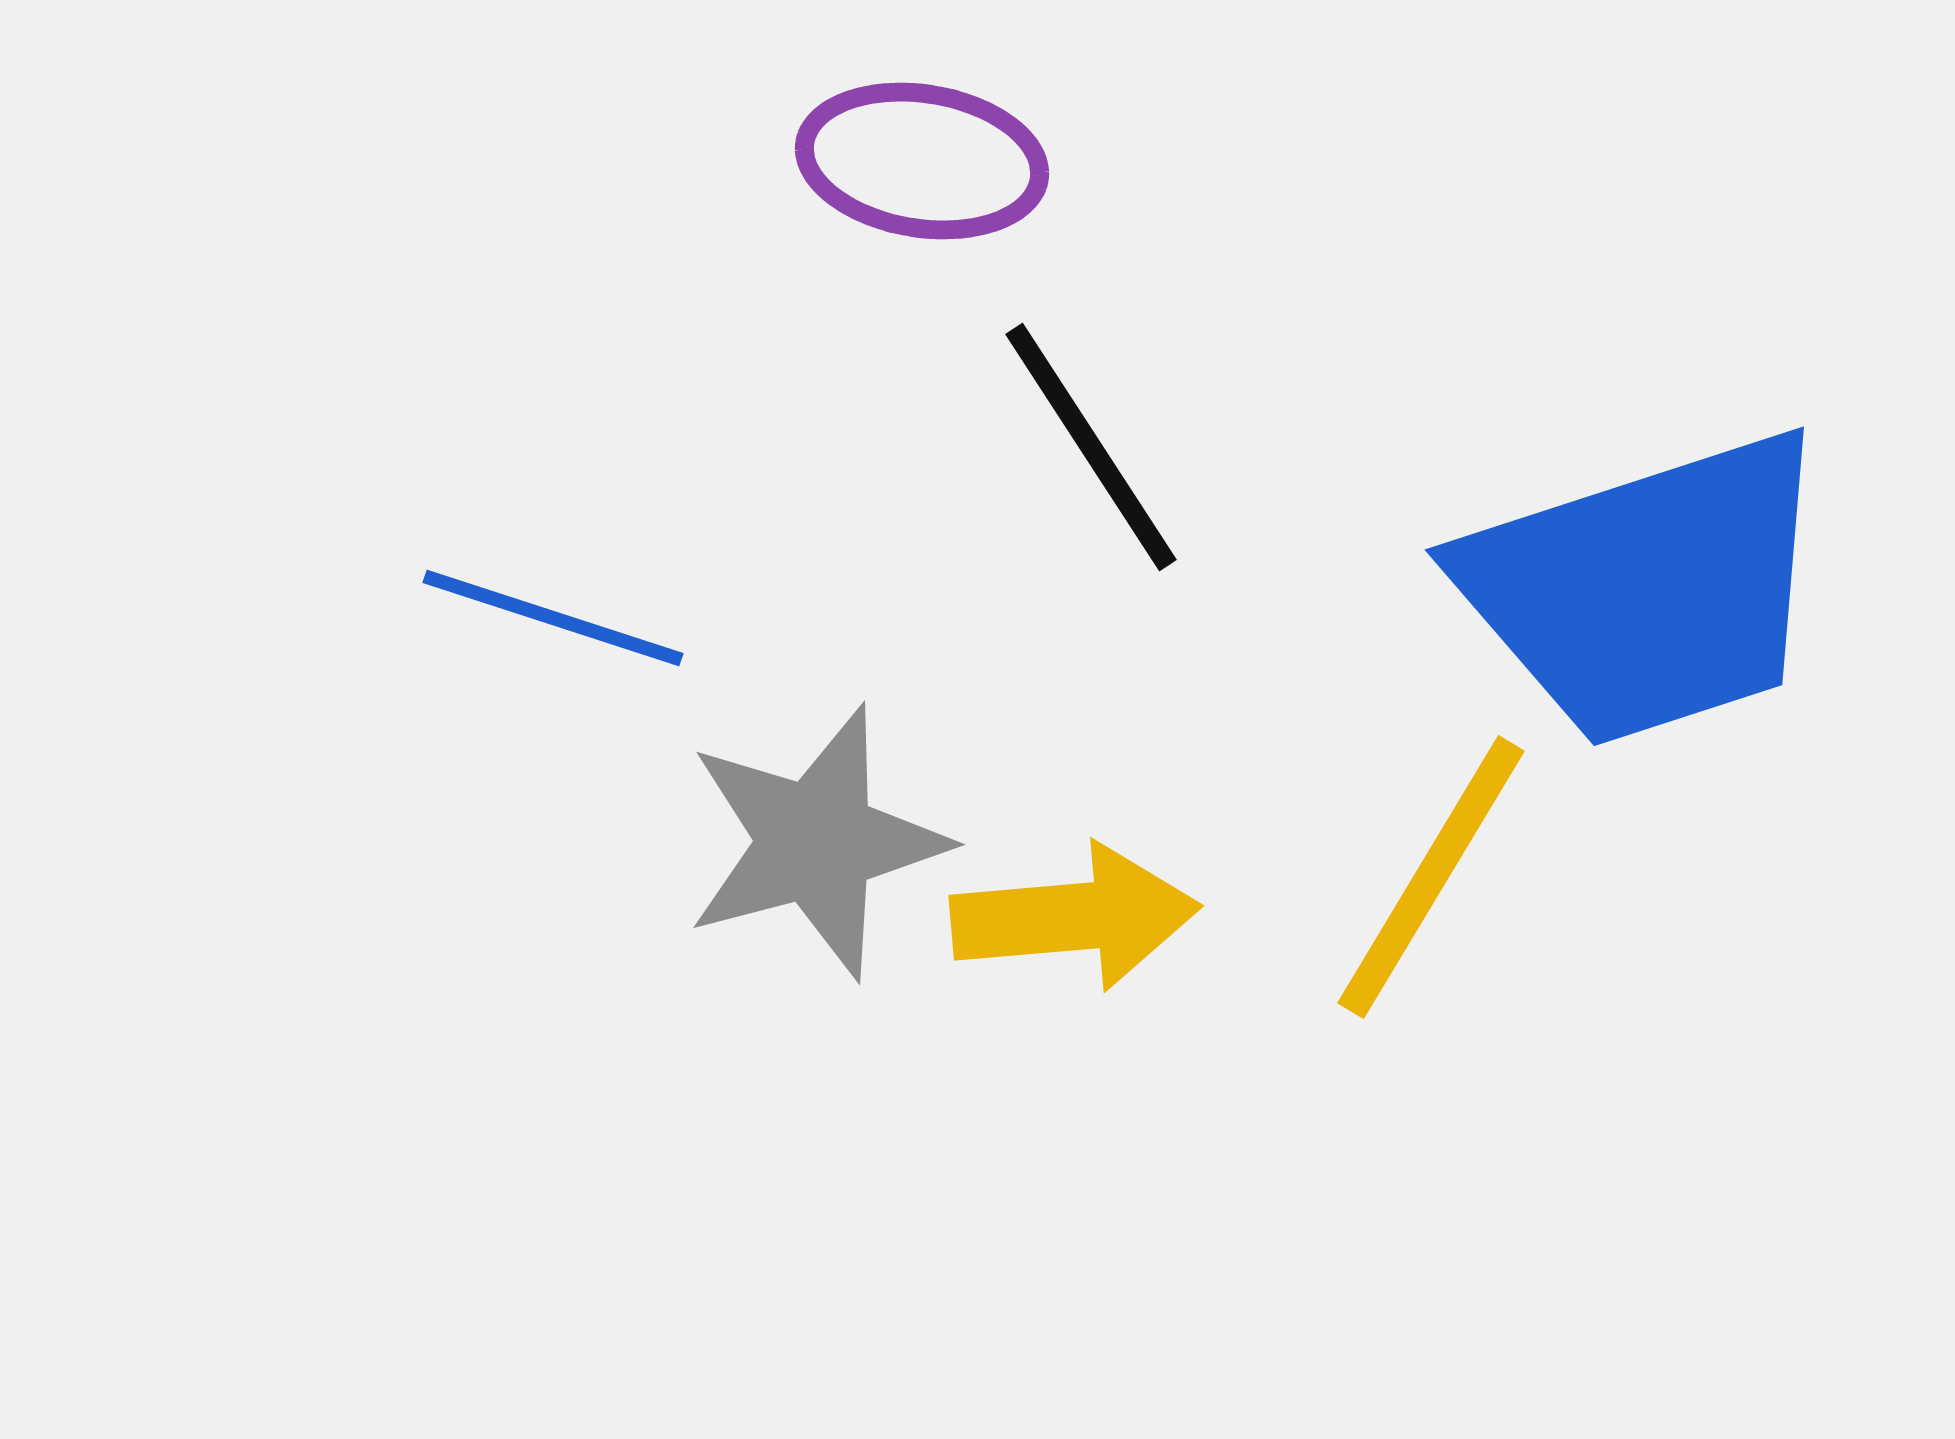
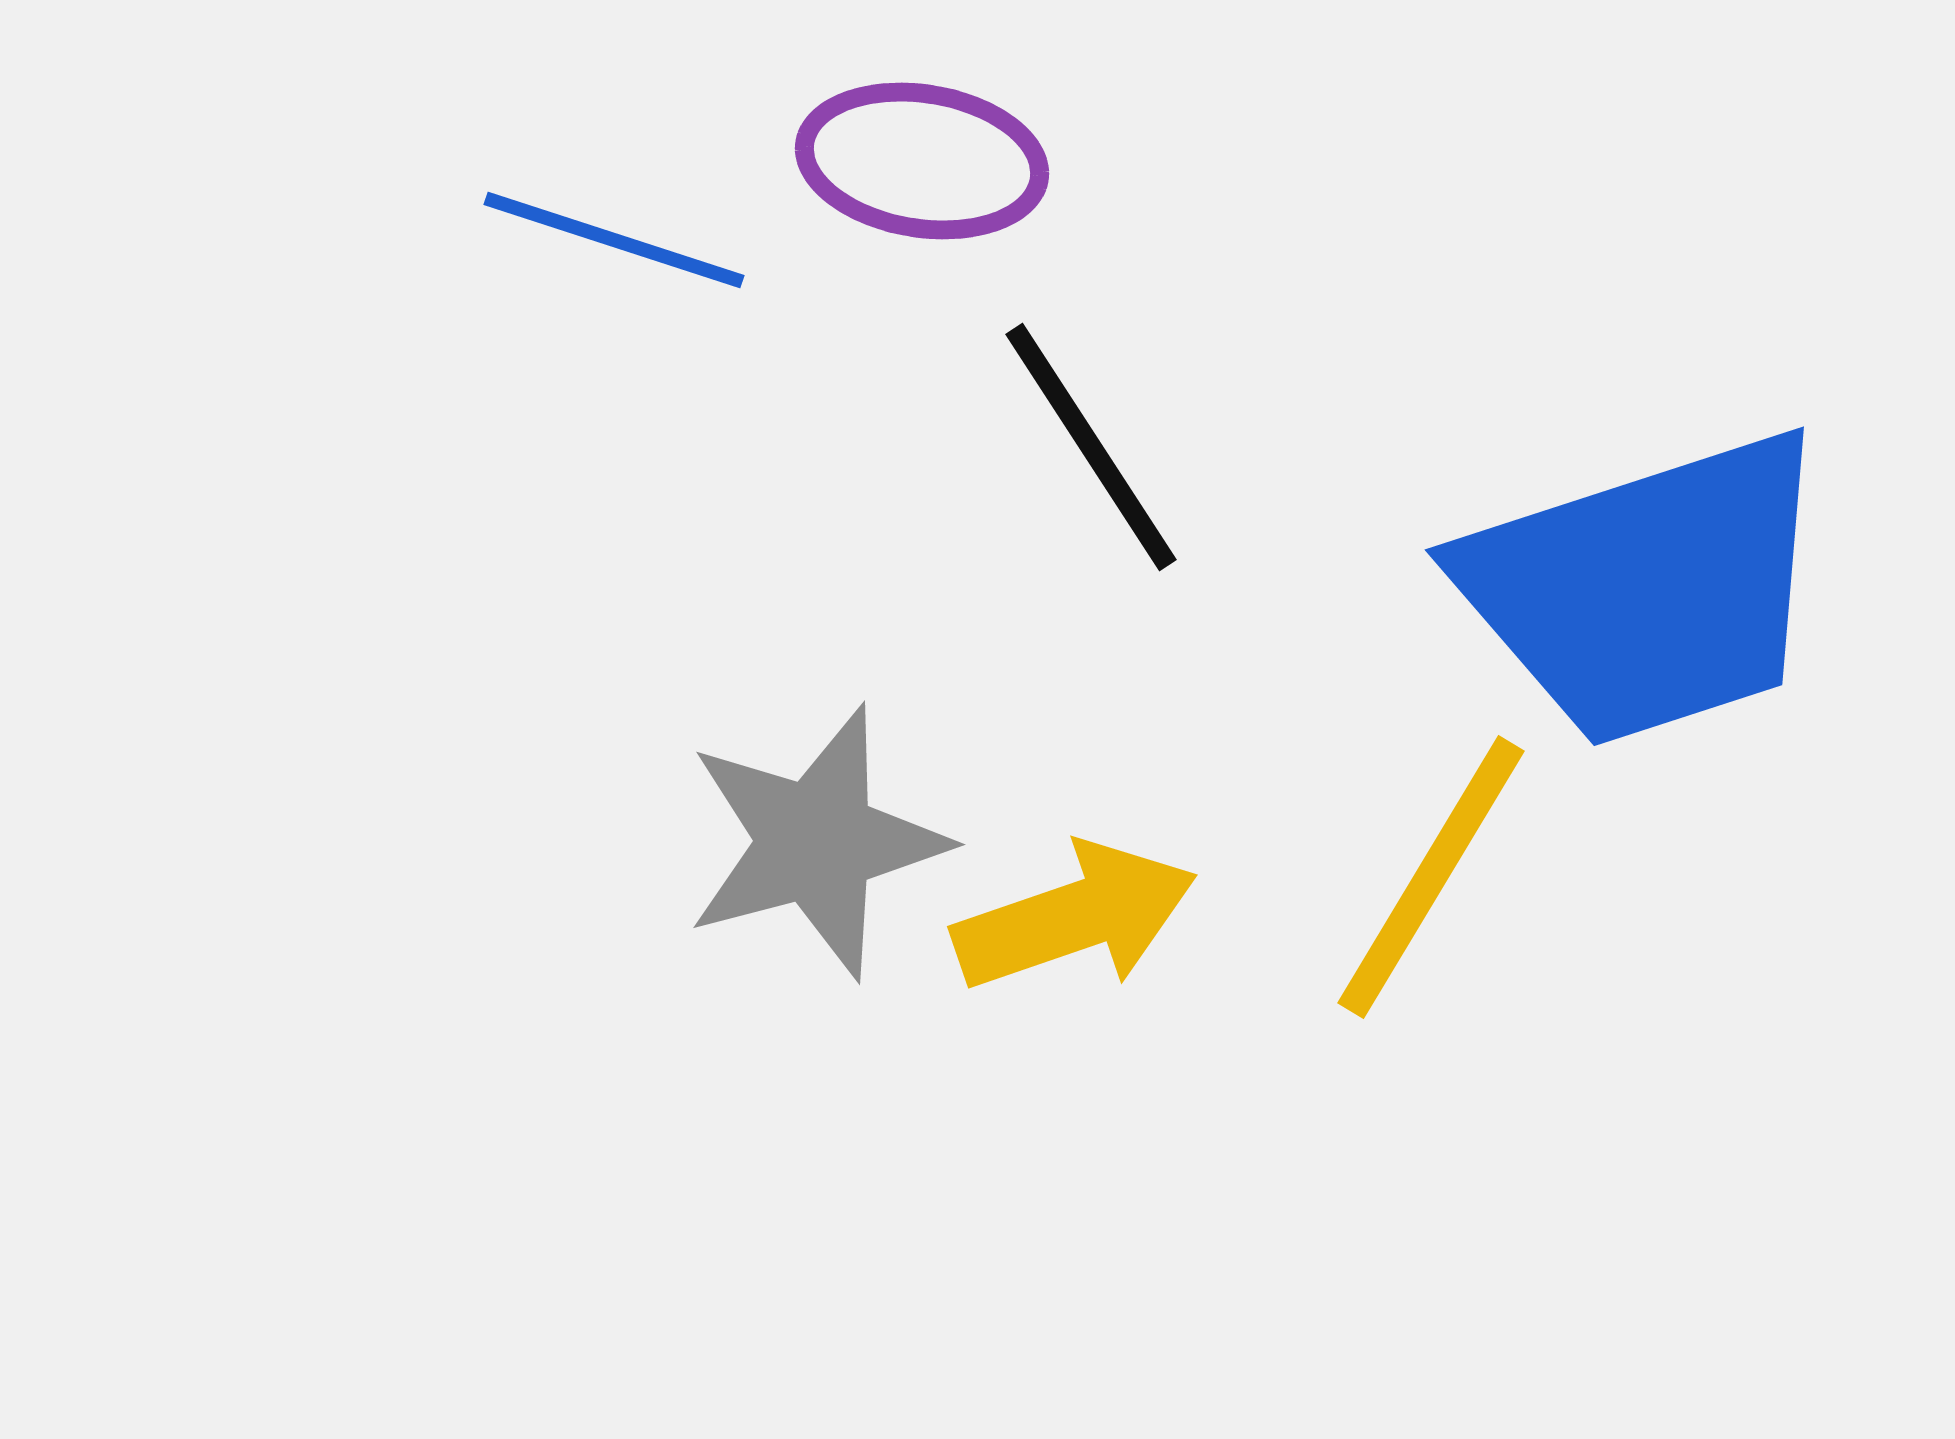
blue line: moved 61 px right, 378 px up
yellow arrow: rotated 14 degrees counterclockwise
